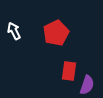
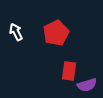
white arrow: moved 2 px right, 1 px down
purple semicircle: rotated 54 degrees clockwise
